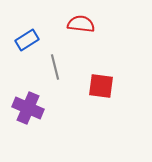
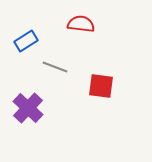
blue rectangle: moved 1 px left, 1 px down
gray line: rotated 55 degrees counterclockwise
purple cross: rotated 20 degrees clockwise
